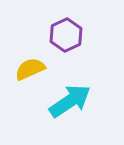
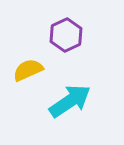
yellow semicircle: moved 2 px left, 1 px down
